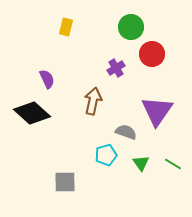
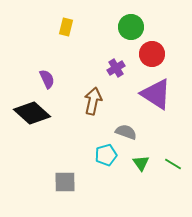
purple triangle: moved 1 px left, 17 px up; rotated 32 degrees counterclockwise
